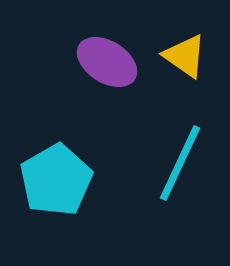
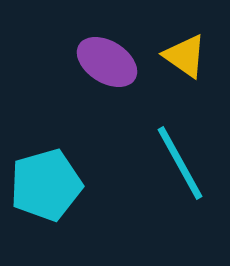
cyan line: rotated 54 degrees counterclockwise
cyan pentagon: moved 10 px left, 5 px down; rotated 14 degrees clockwise
